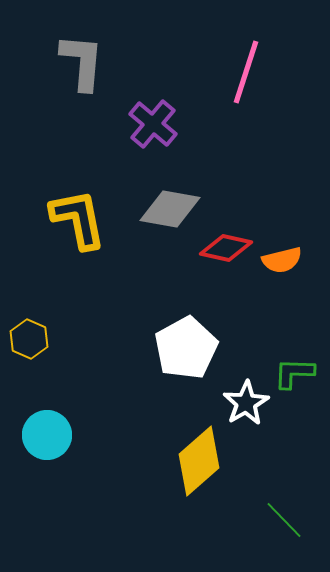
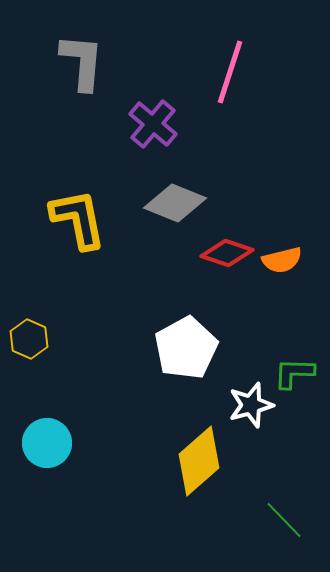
pink line: moved 16 px left
gray diamond: moved 5 px right, 6 px up; rotated 12 degrees clockwise
red diamond: moved 1 px right, 5 px down; rotated 6 degrees clockwise
white star: moved 5 px right, 2 px down; rotated 15 degrees clockwise
cyan circle: moved 8 px down
